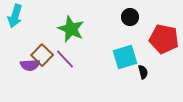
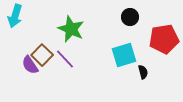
red pentagon: rotated 20 degrees counterclockwise
cyan square: moved 1 px left, 2 px up
purple semicircle: rotated 60 degrees clockwise
